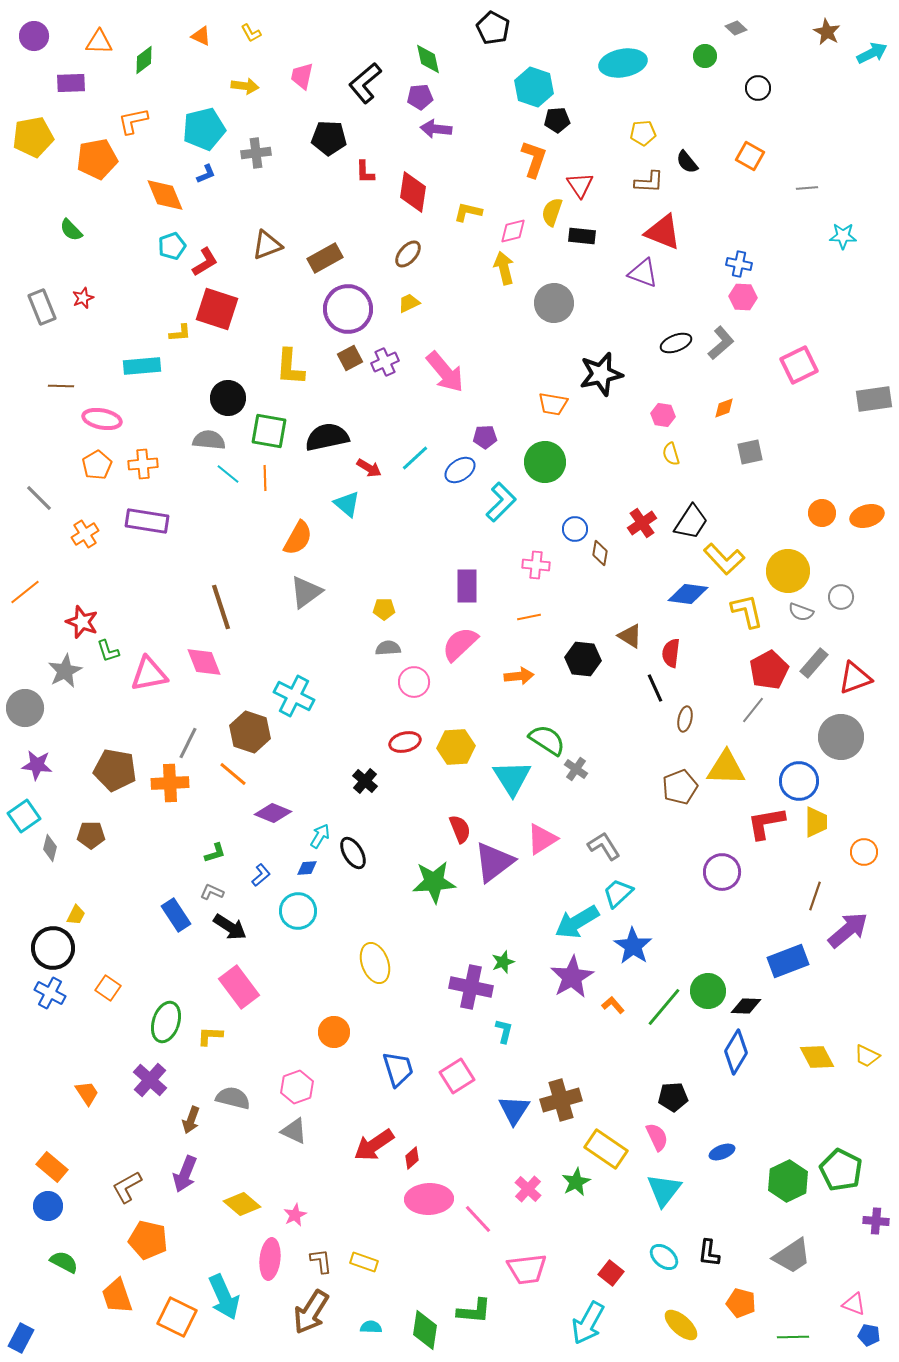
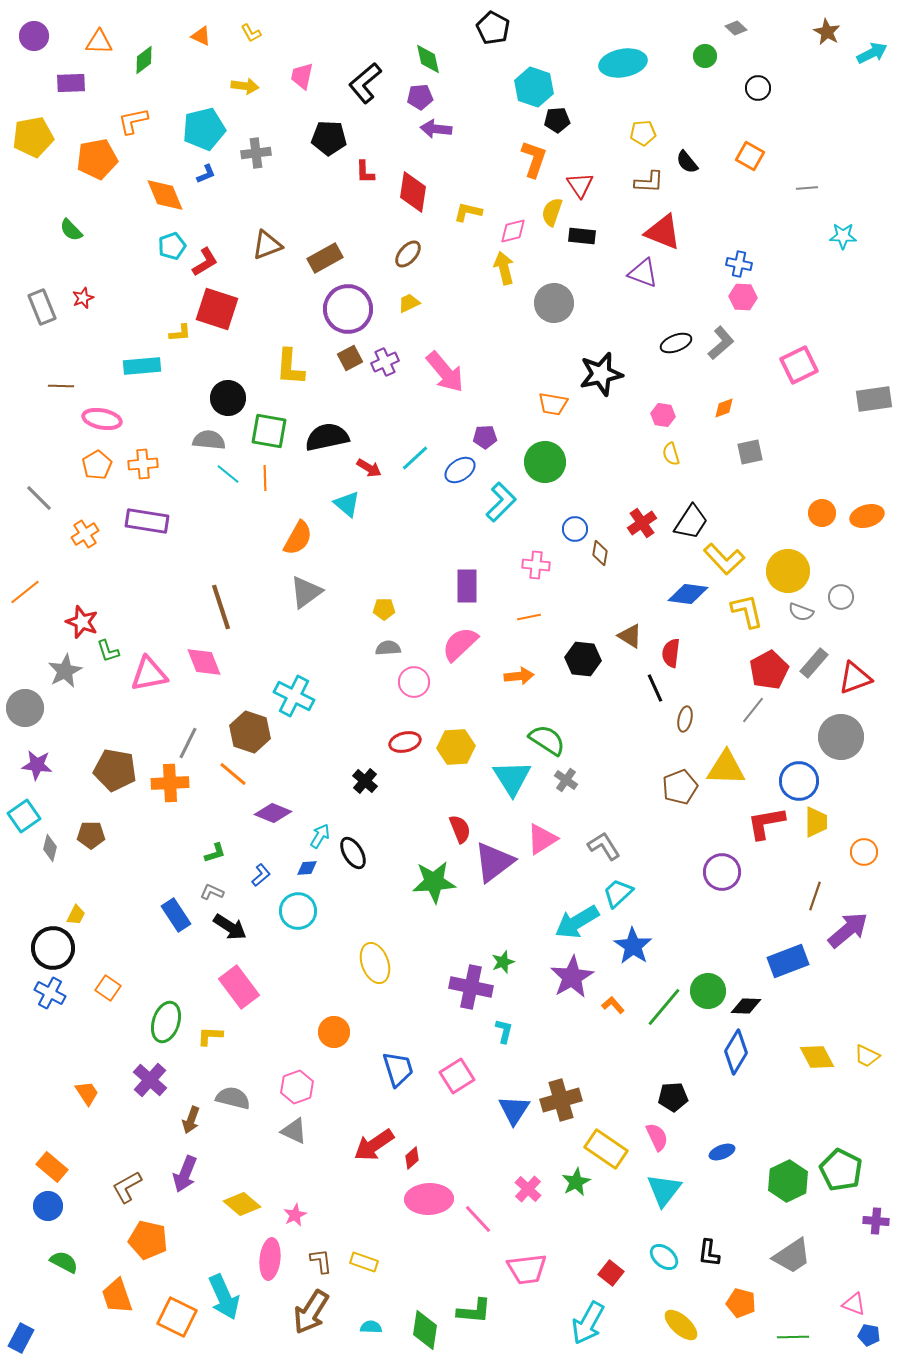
gray cross at (576, 769): moved 10 px left, 11 px down
